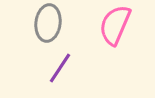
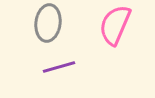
purple line: moved 1 px left, 1 px up; rotated 40 degrees clockwise
